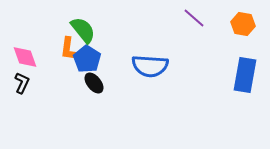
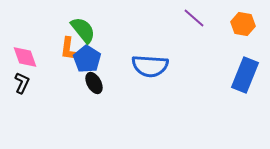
blue rectangle: rotated 12 degrees clockwise
black ellipse: rotated 10 degrees clockwise
